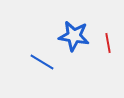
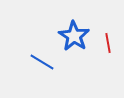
blue star: rotated 24 degrees clockwise
